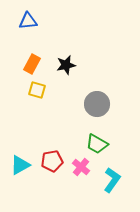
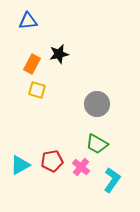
black star: moved 7 px left, 11 px up
